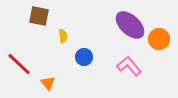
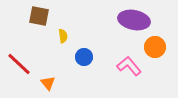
purple ellipse: moved 4 px right, 5 px up; rotated 32 degrees counterclockwise
orange circle: moved 4 px left, 8 px down
